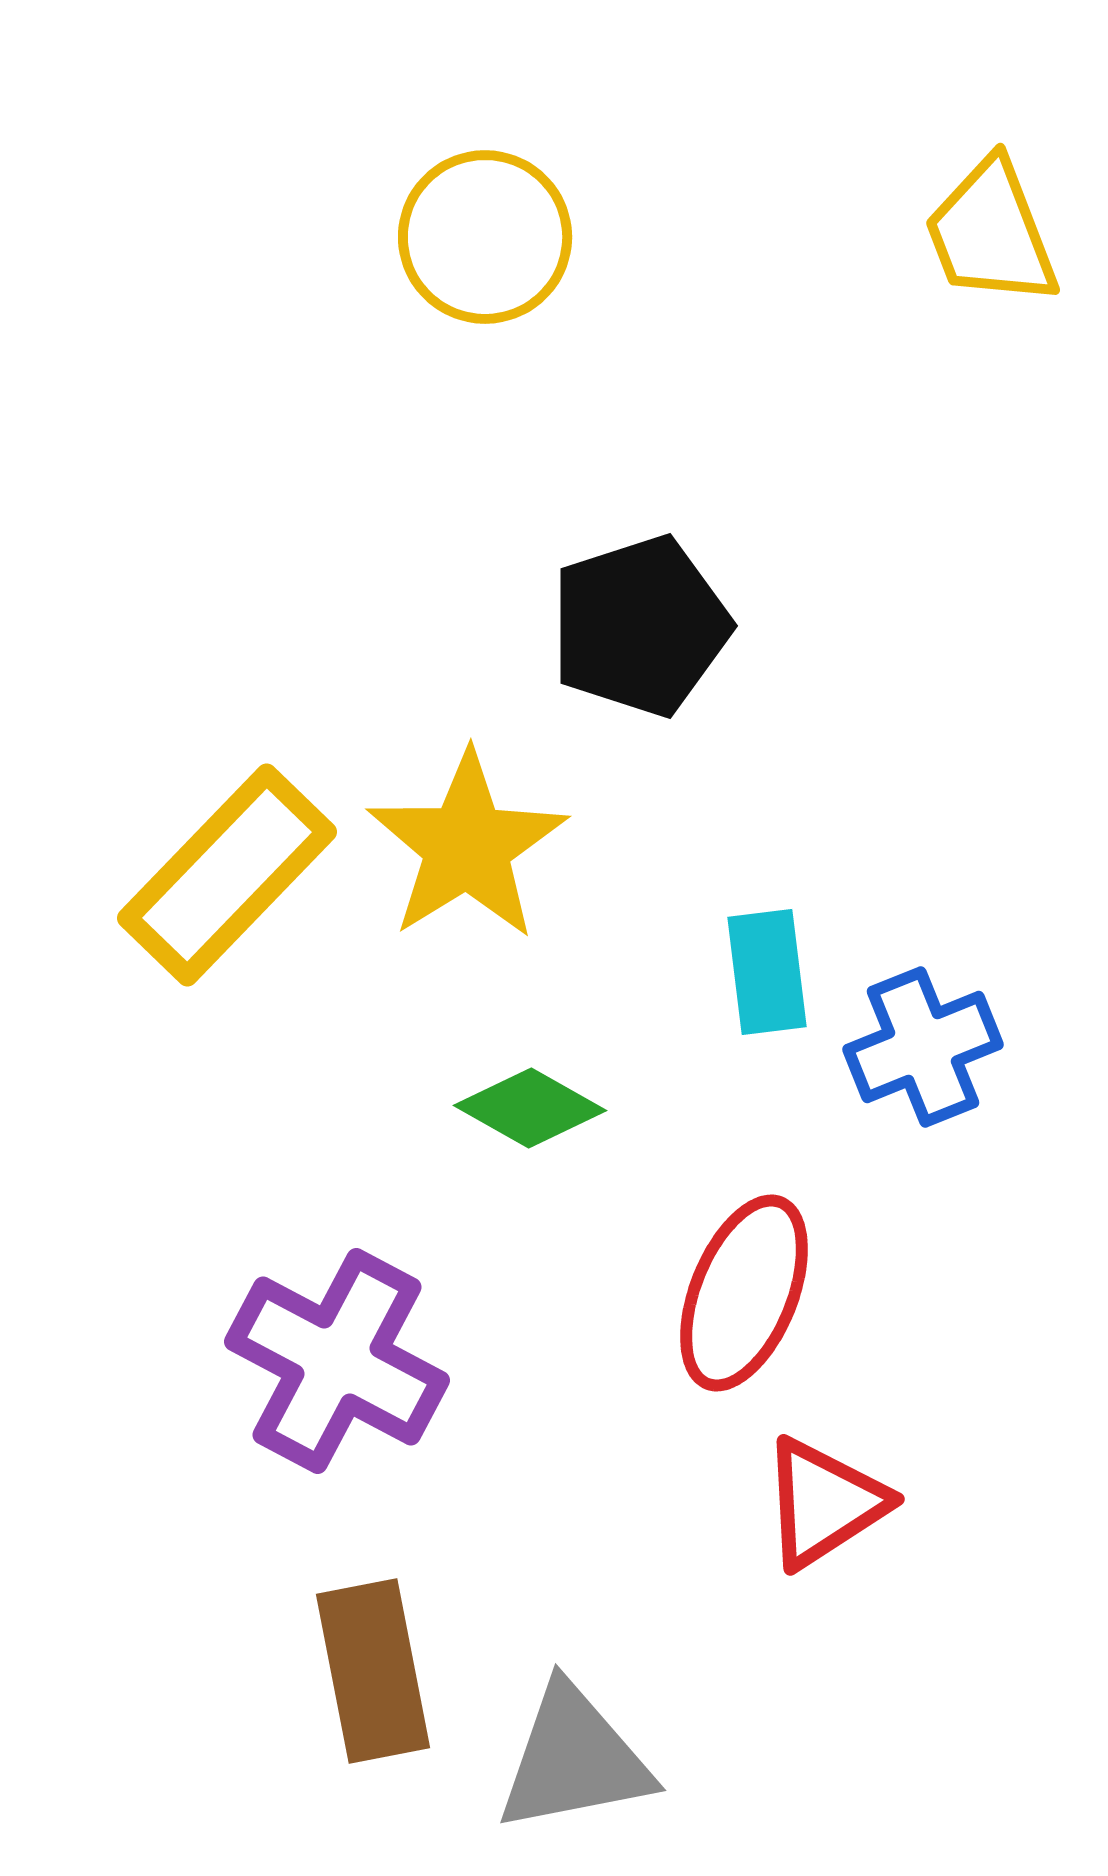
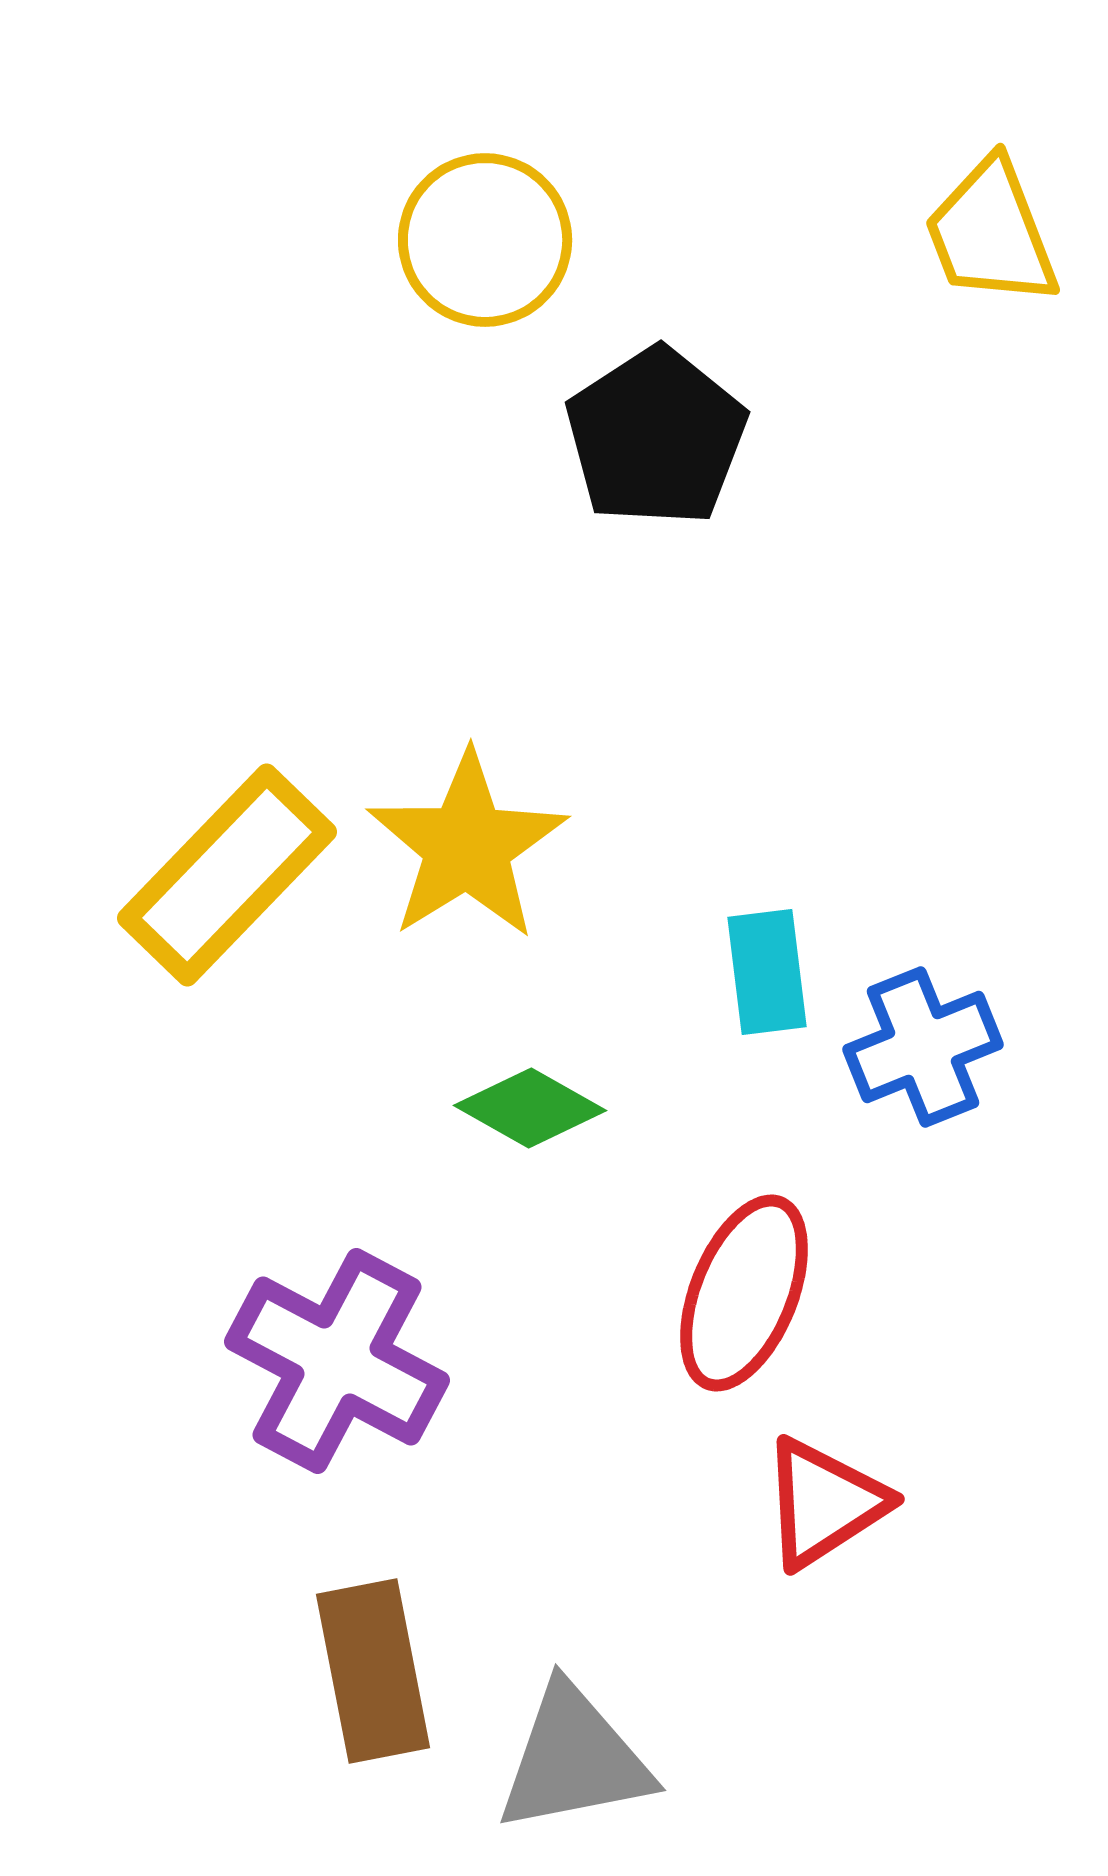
yellow circle: moved 3 px down
black pentagon: moved 16 px right, 189 px up; rotated 15 degrees counterclockwise
